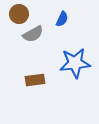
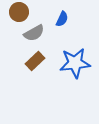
brown circle: moved 2 px up
gray semicircle: moved 1 px right, 1 px up
brown rectangle: moved 19 px up; rotated 36 degrees counterclockwise
